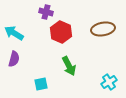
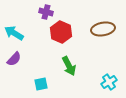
purple semicircle: rotated 28 degrees clockwise
